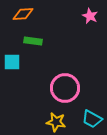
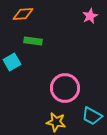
pink star: rotated 21 degrees clockwise
cyan square: rotated 30 degrees counterclockwise
cyan trapezoid: moved 3 px up
